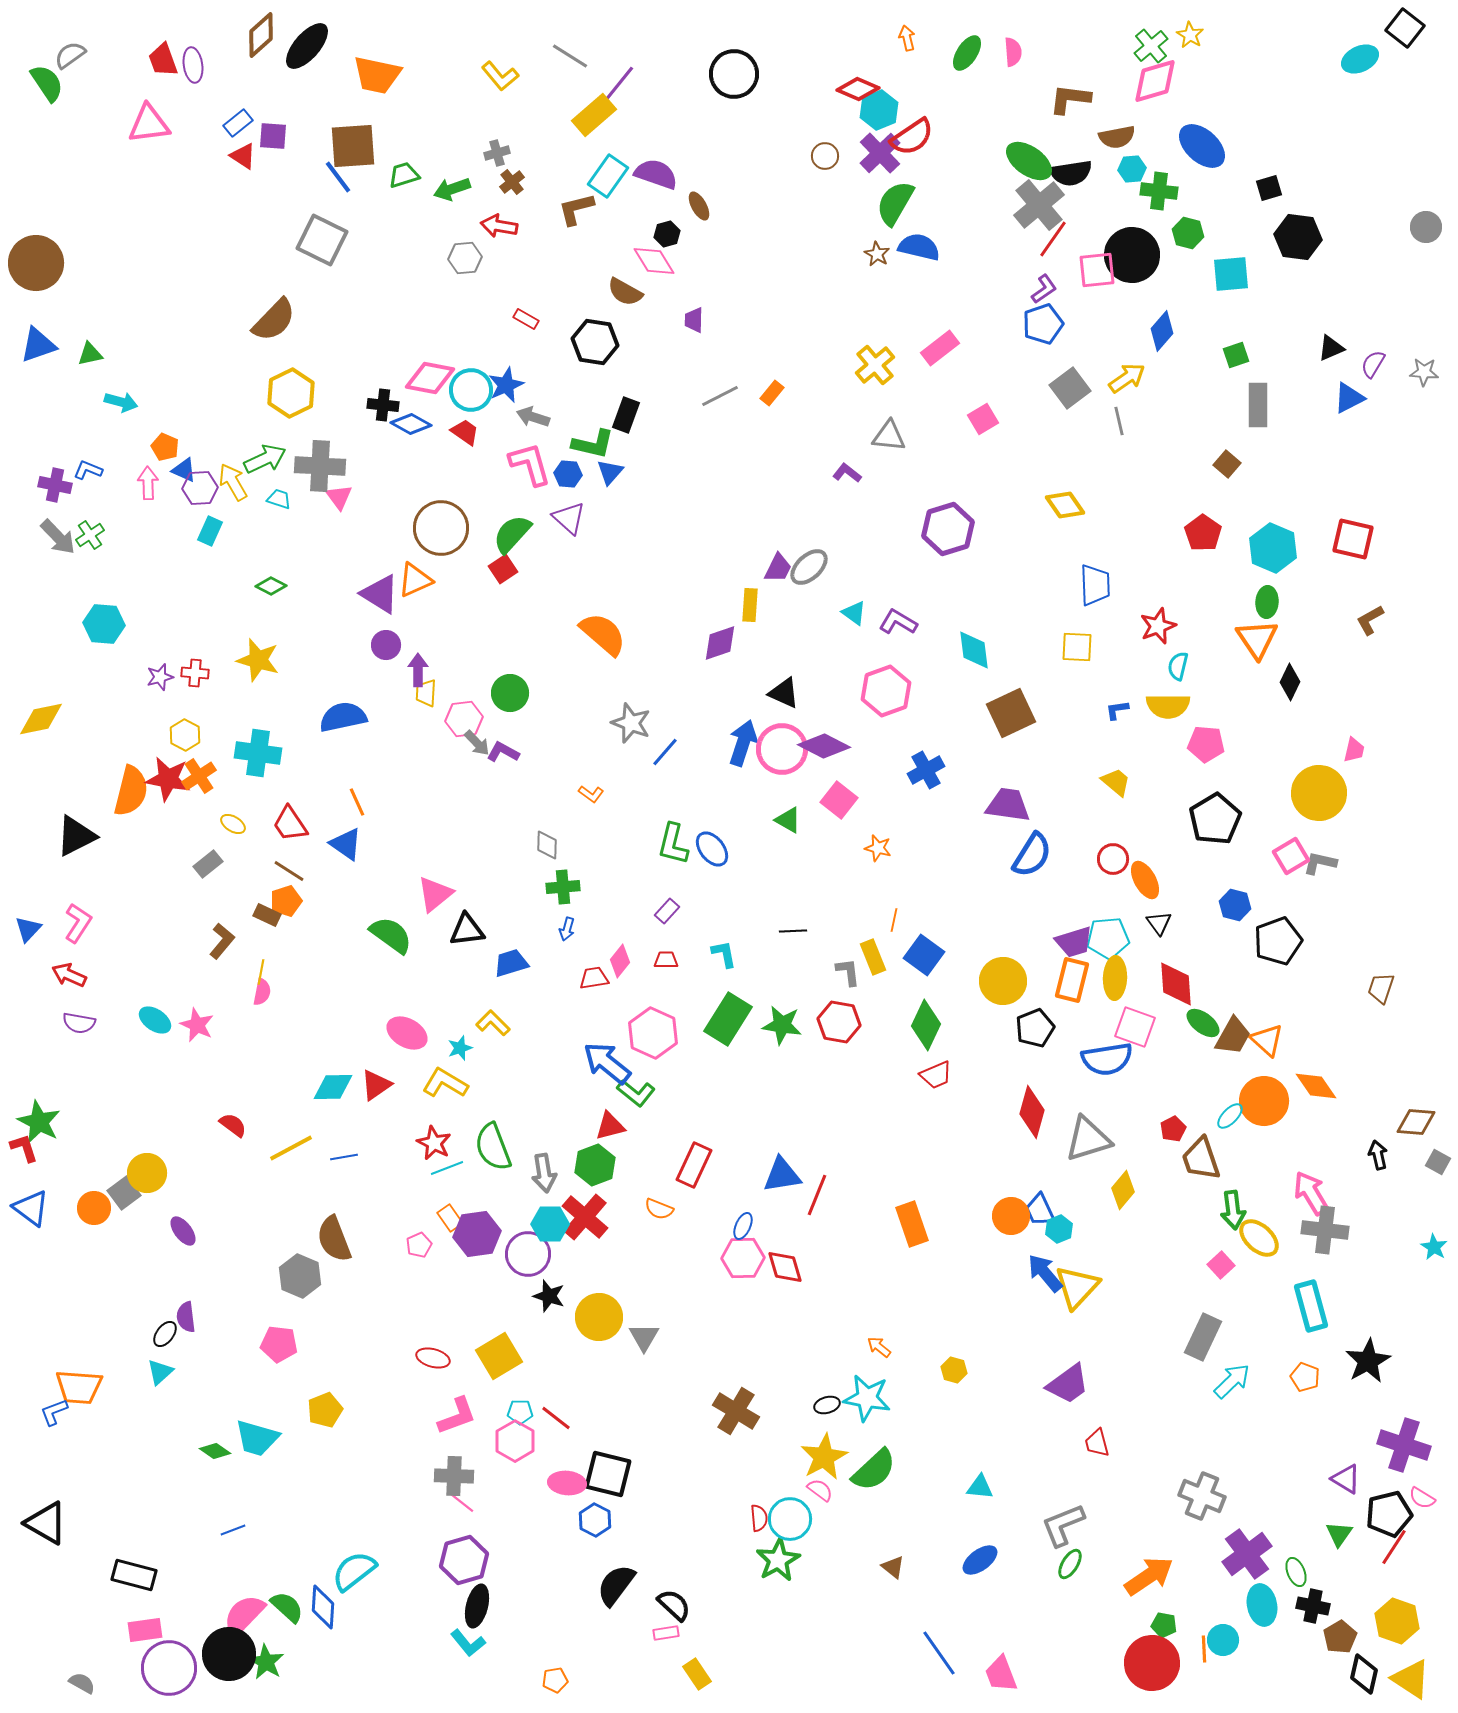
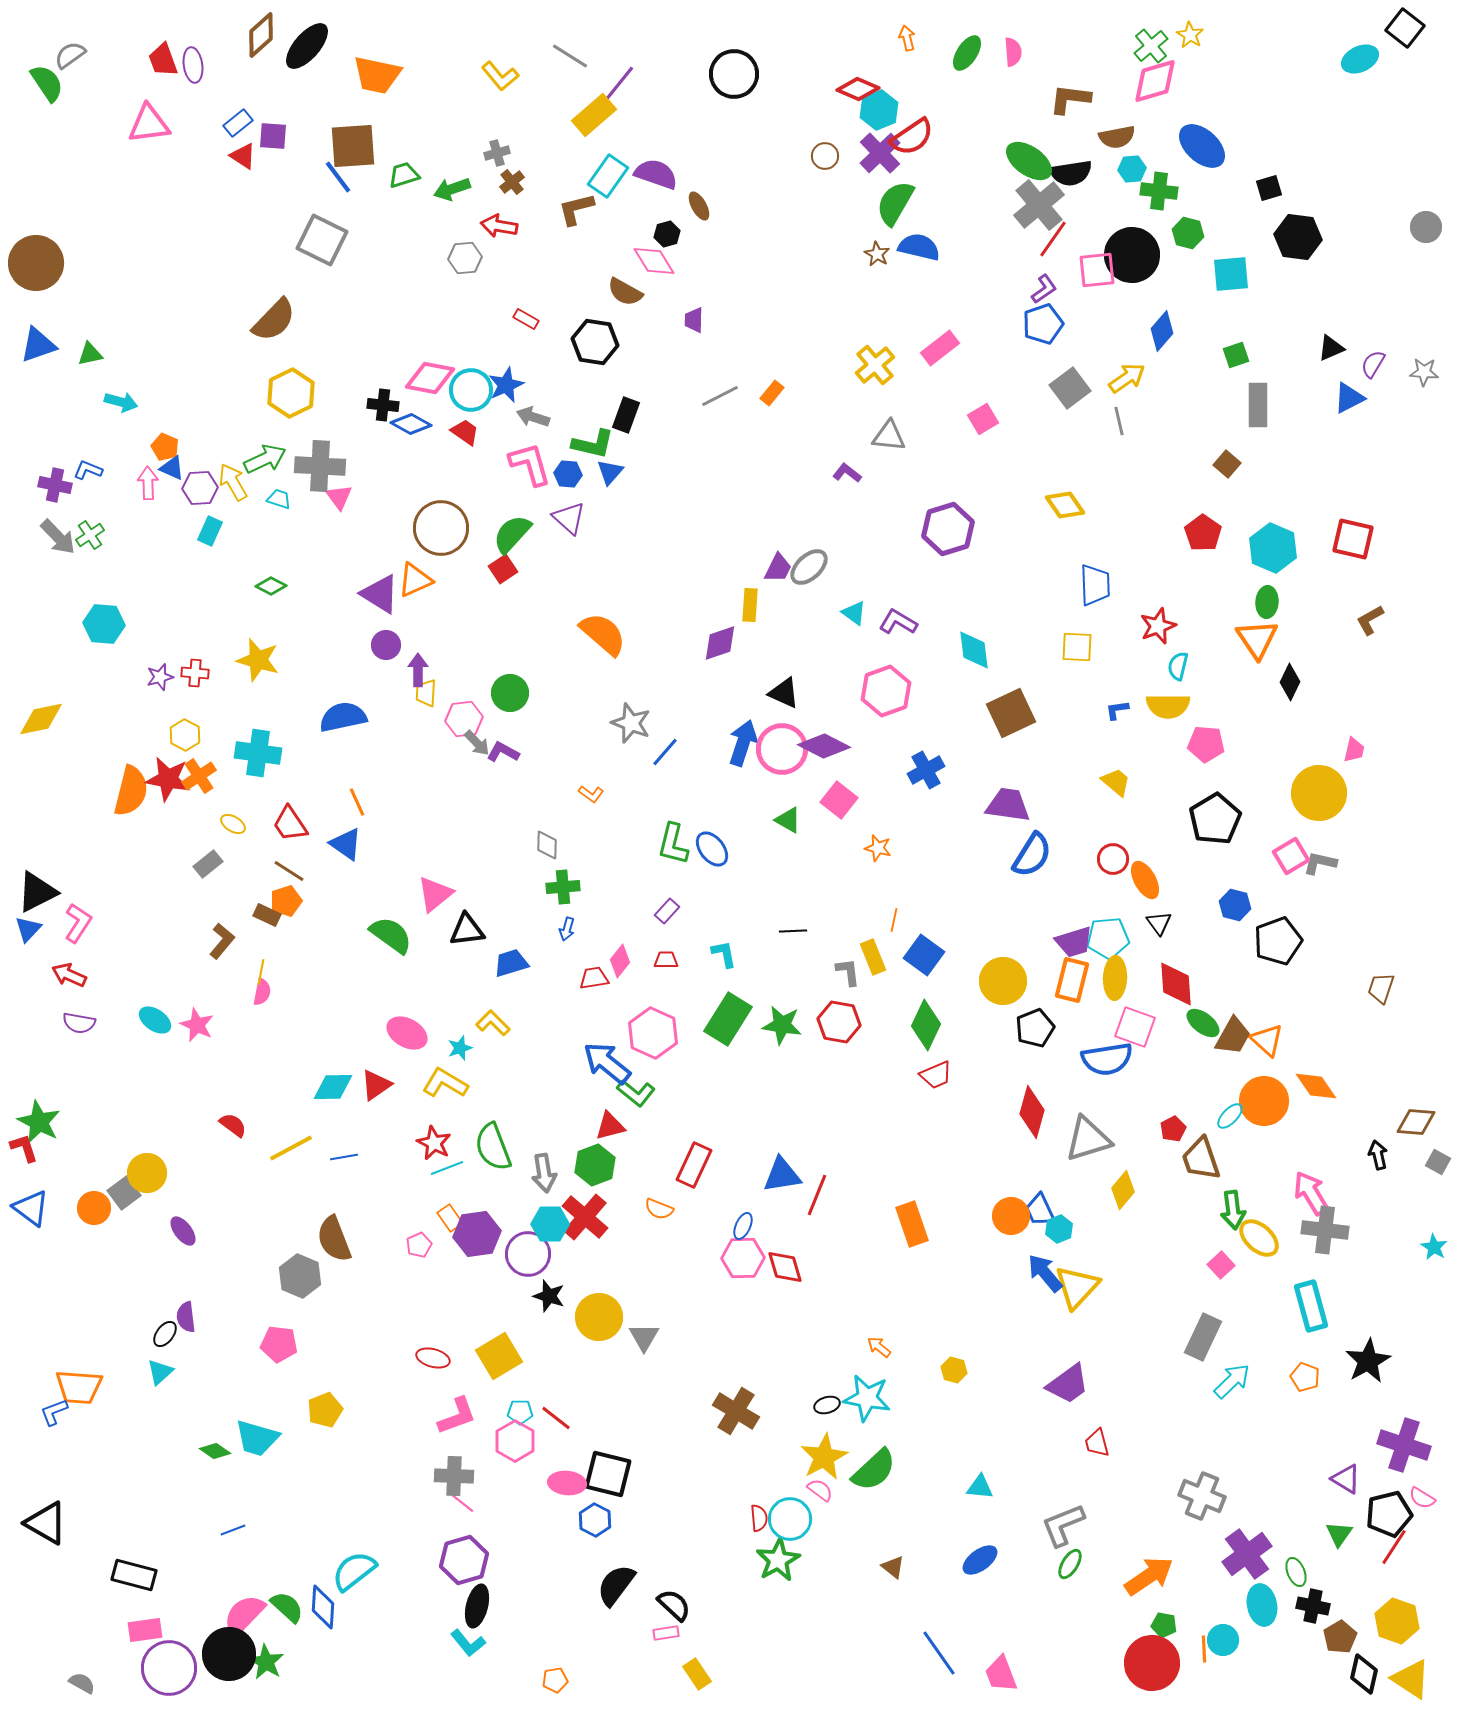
blue triangle at (184, 470): moved 12 px left, 2 px up
black triangle at (76, 836): moved 39 px left, 56 px down
